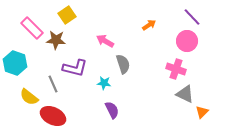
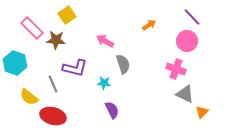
red ellipse: rotated 10 degrees counterclockwise
